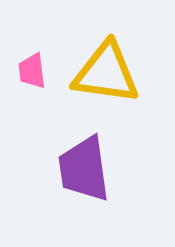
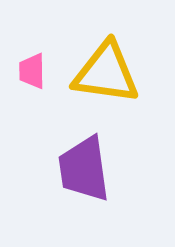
pink trapezoid: rotated 6 degrees clockwise
